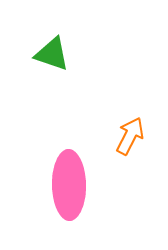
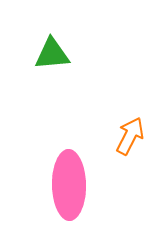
green triangle: rotated 24 degrees counterclockwise
